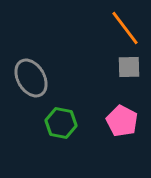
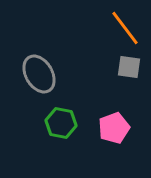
gray square: rotated 10 degrees clockwise
gray ellipse: moved 8 px right, 4 px up
pink pentagon: moved 8 px left, 7 px down; rotated 24 degrees clockwise
